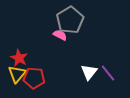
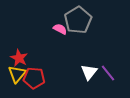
gray pentagon: moved 8 px right
pink semicircle: moved 6 px up
